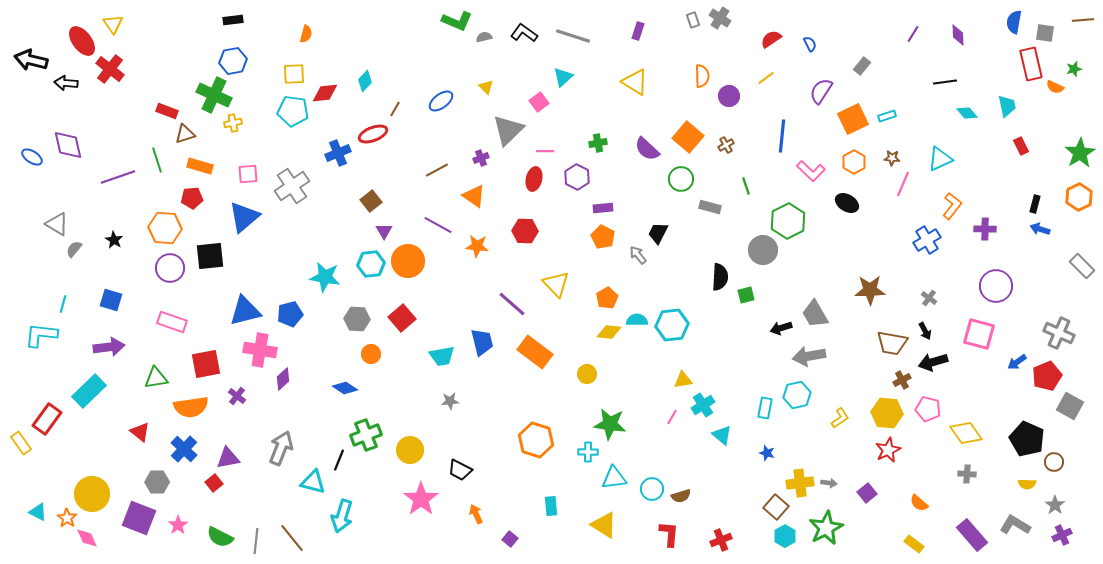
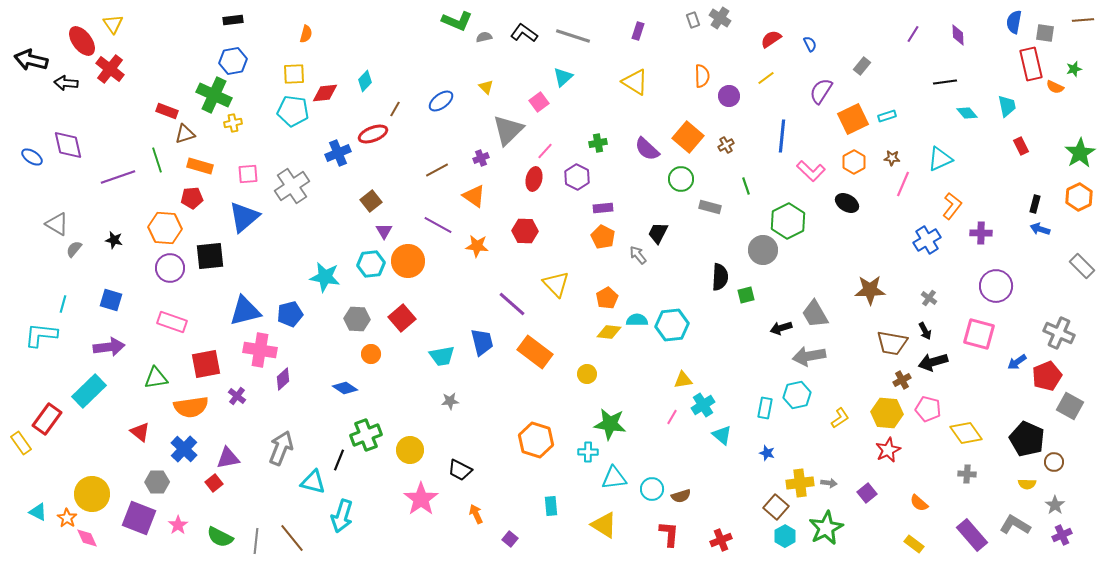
pink line at (545, 151): rotated 48 degrees counterclockwise
purple cross at (985, 229): moved 4 px left, 4 px down
black star at (114, 240): rotated 18 degrees counterclockwise
